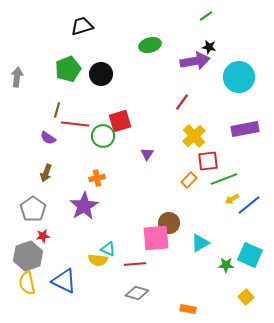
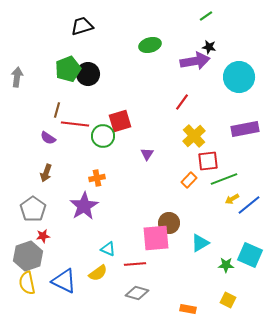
black circle at (101, 74): moved 13 px left
yellow semicircle at (98, 260): moved 13 px down; rotated 42 degrees counterclockwise
yellow square at (246, 297): moved 18 px left, 3 px down; rotated 21 degrees counterclockwise
